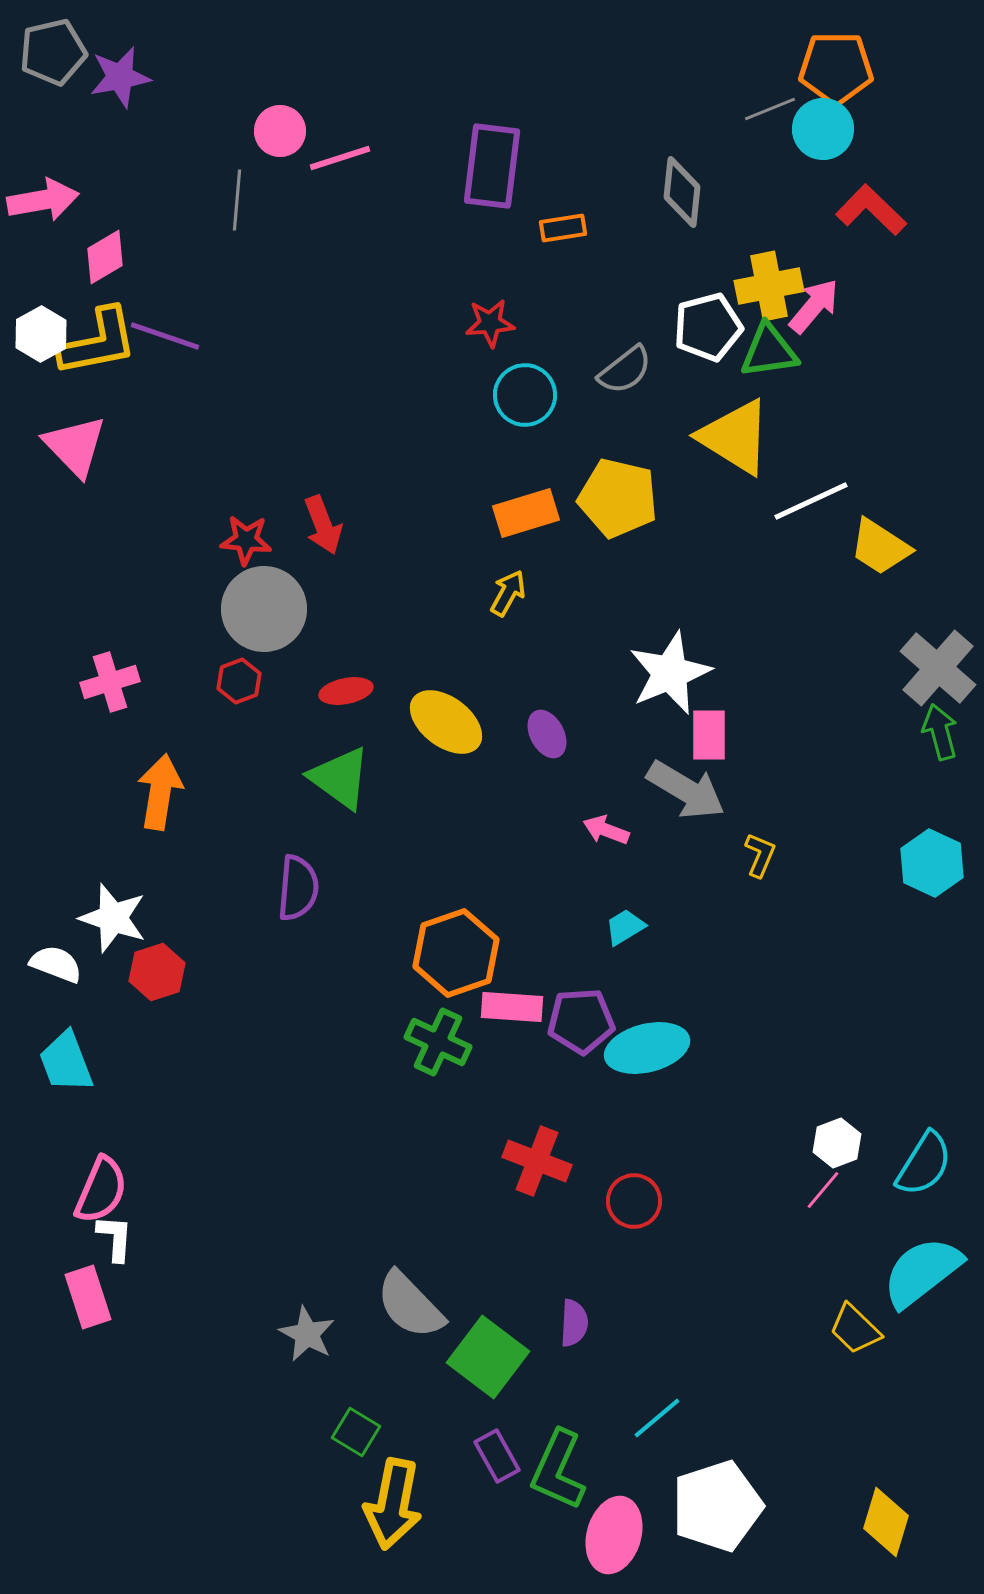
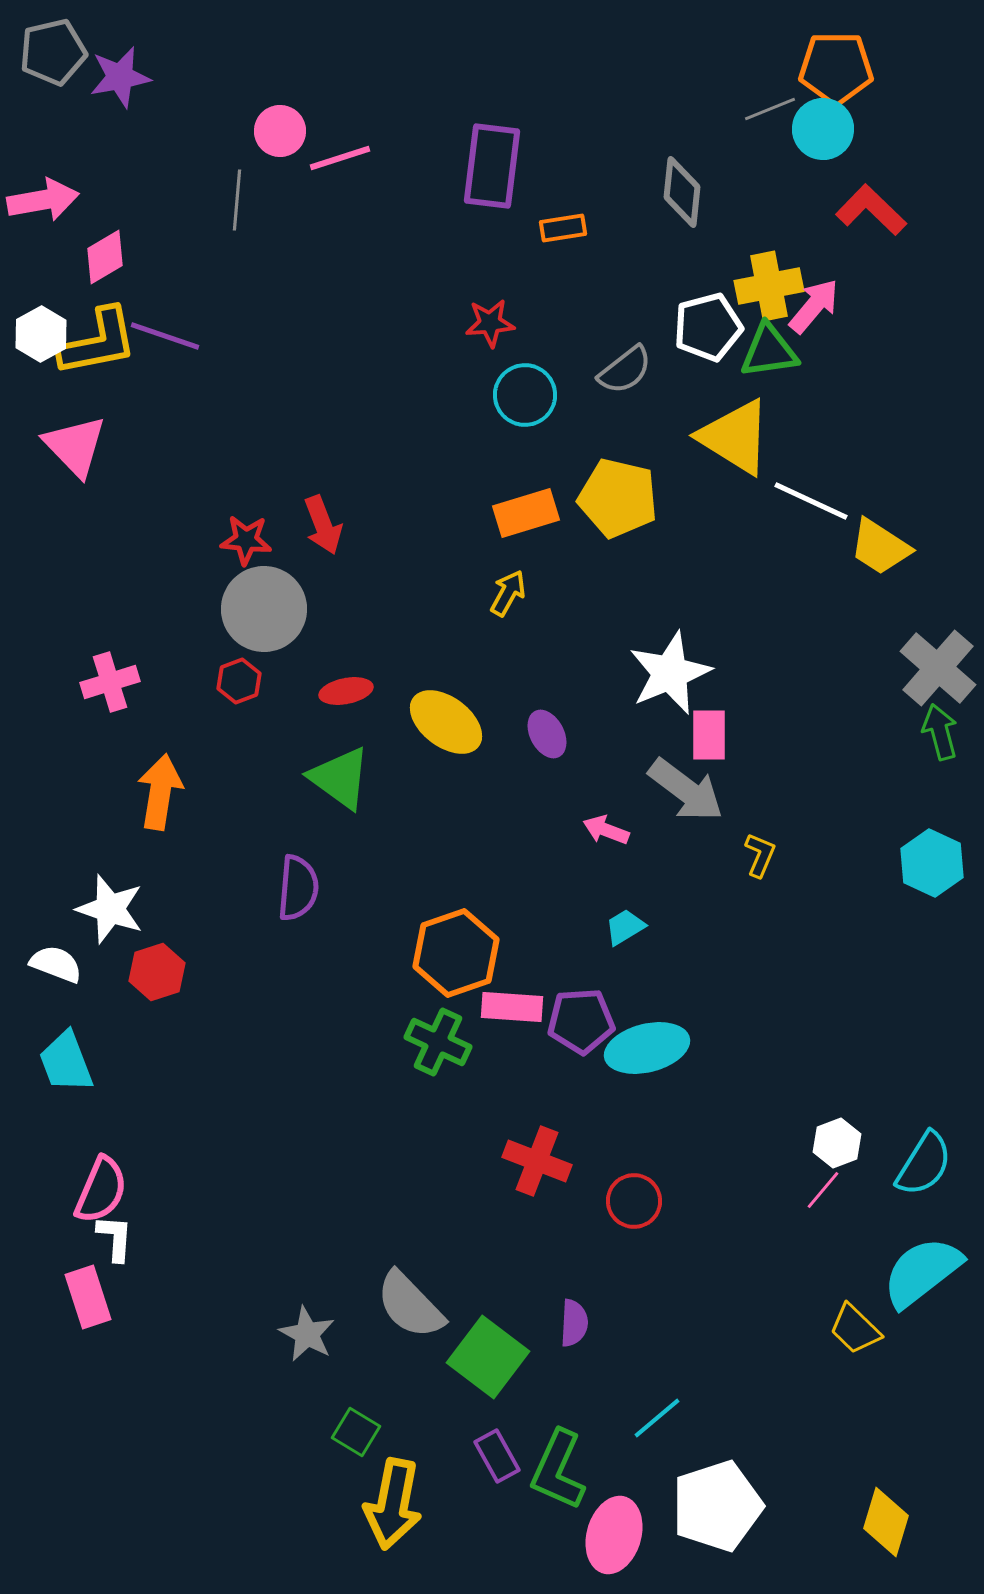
white line at (811, 501): rotated 50 degrees clockwise
gray arrow at (686, 790): rotated 6 degrees clockwise
white star at (113, 918): moved 3 px left, 9 px up
